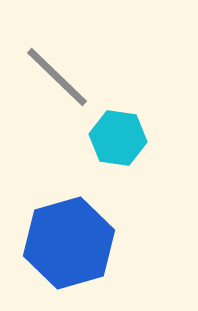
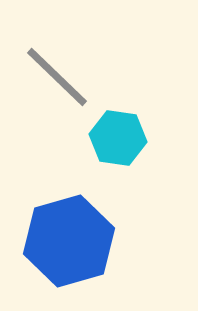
blue hexagon: moved 2 px up
